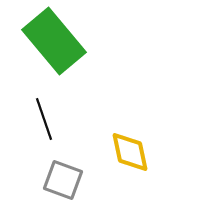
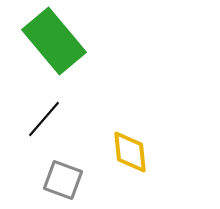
black line: rotated 60 degrees clockwise
yellow diamond: rotated 6 degrees clockwise
